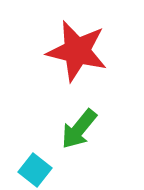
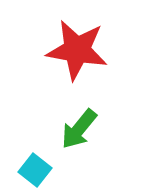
red star: moved 1 px up; rotated 4 degrees counterclockwise
